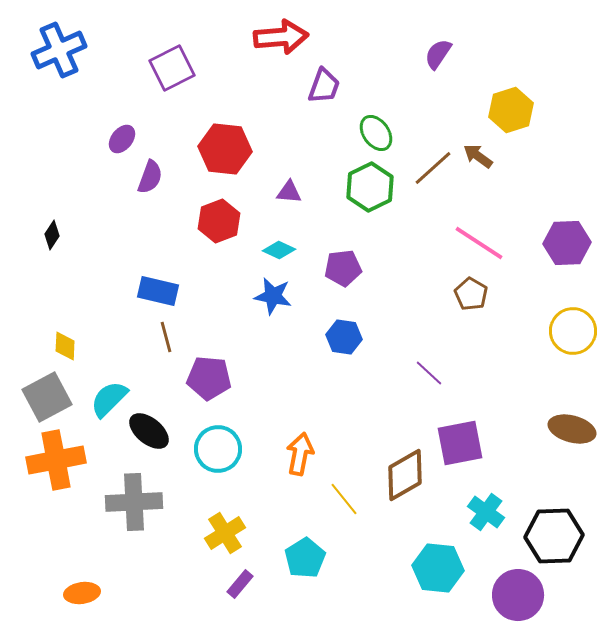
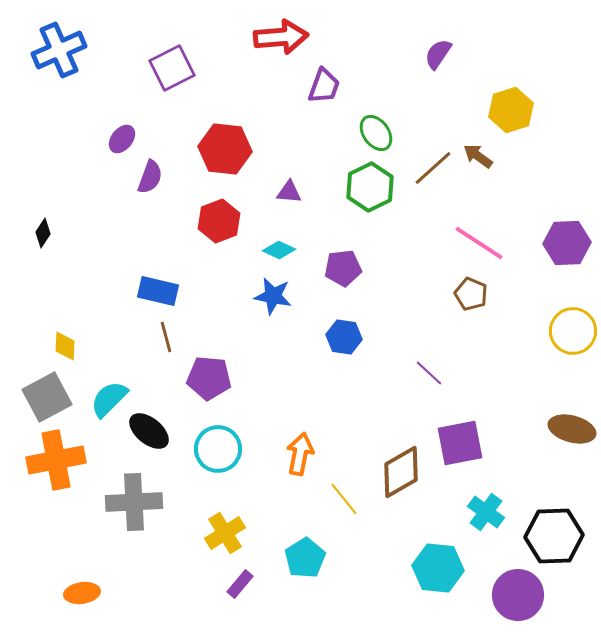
black diamond at (52, 235): moved 9 px left, 2 px up
brown pentagon at (471, 294): rotated 8 degrees counterclockwise
brown diamond at (405, 475): moved 4 px left, 3 px up
